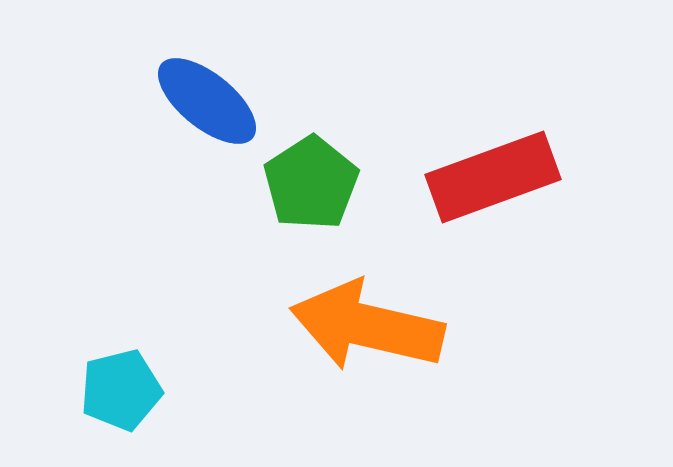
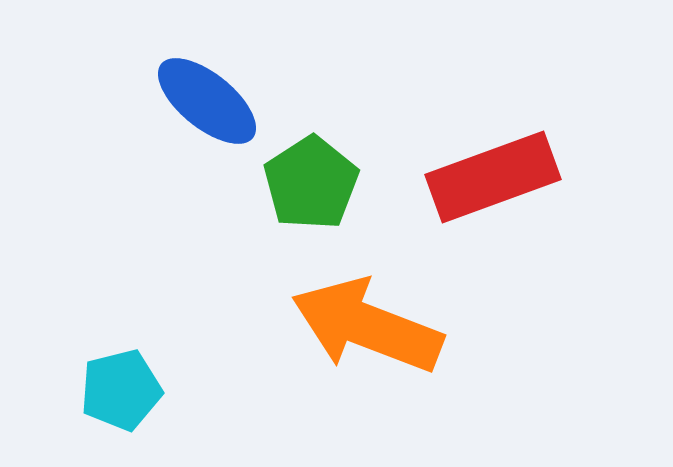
orange arrow: rotated 8 degrees clockwise
